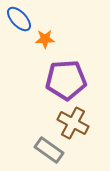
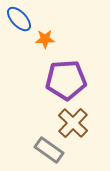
brown cross: rotated 16 degrees clockwise
